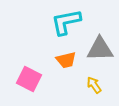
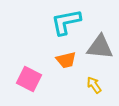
gray triangle: moved 2 px up; rotated 8 degrees clockwise
